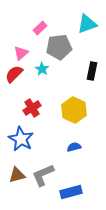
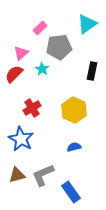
cyan triangle: rotated 15 degrees counterclockwise
blue rectangle: rotated 70 degrees clockwise
